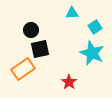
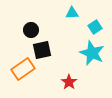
black square: moved 2 px right, 1 px down
